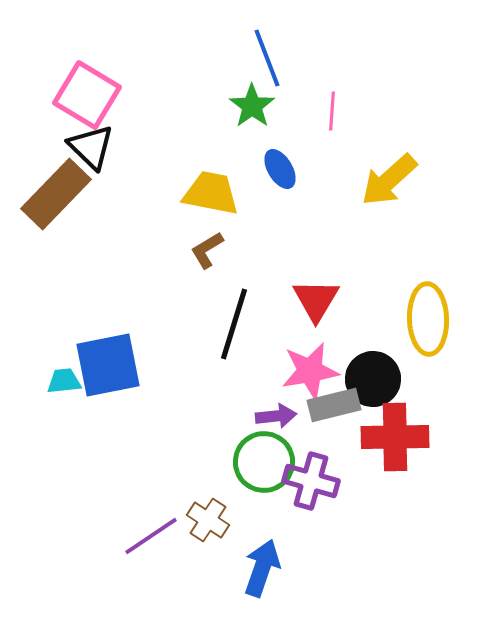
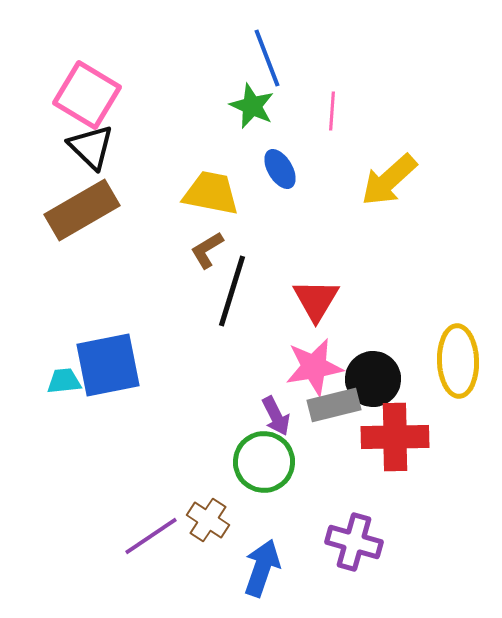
green star: rotated 12 degrees counterclockwise
brown rectangle: moved 26 px right, 16 px down; rotated 16 degrees clockwise
yellow ellipse: moved 30 px right, 42 px down
black line: moved 2 px left, 33 px up
pink star: moved 4 px right, 4 px up
purple arrow: rotated 69 degrees clockwise
purple cross: moved 43 px right, 61 px down
